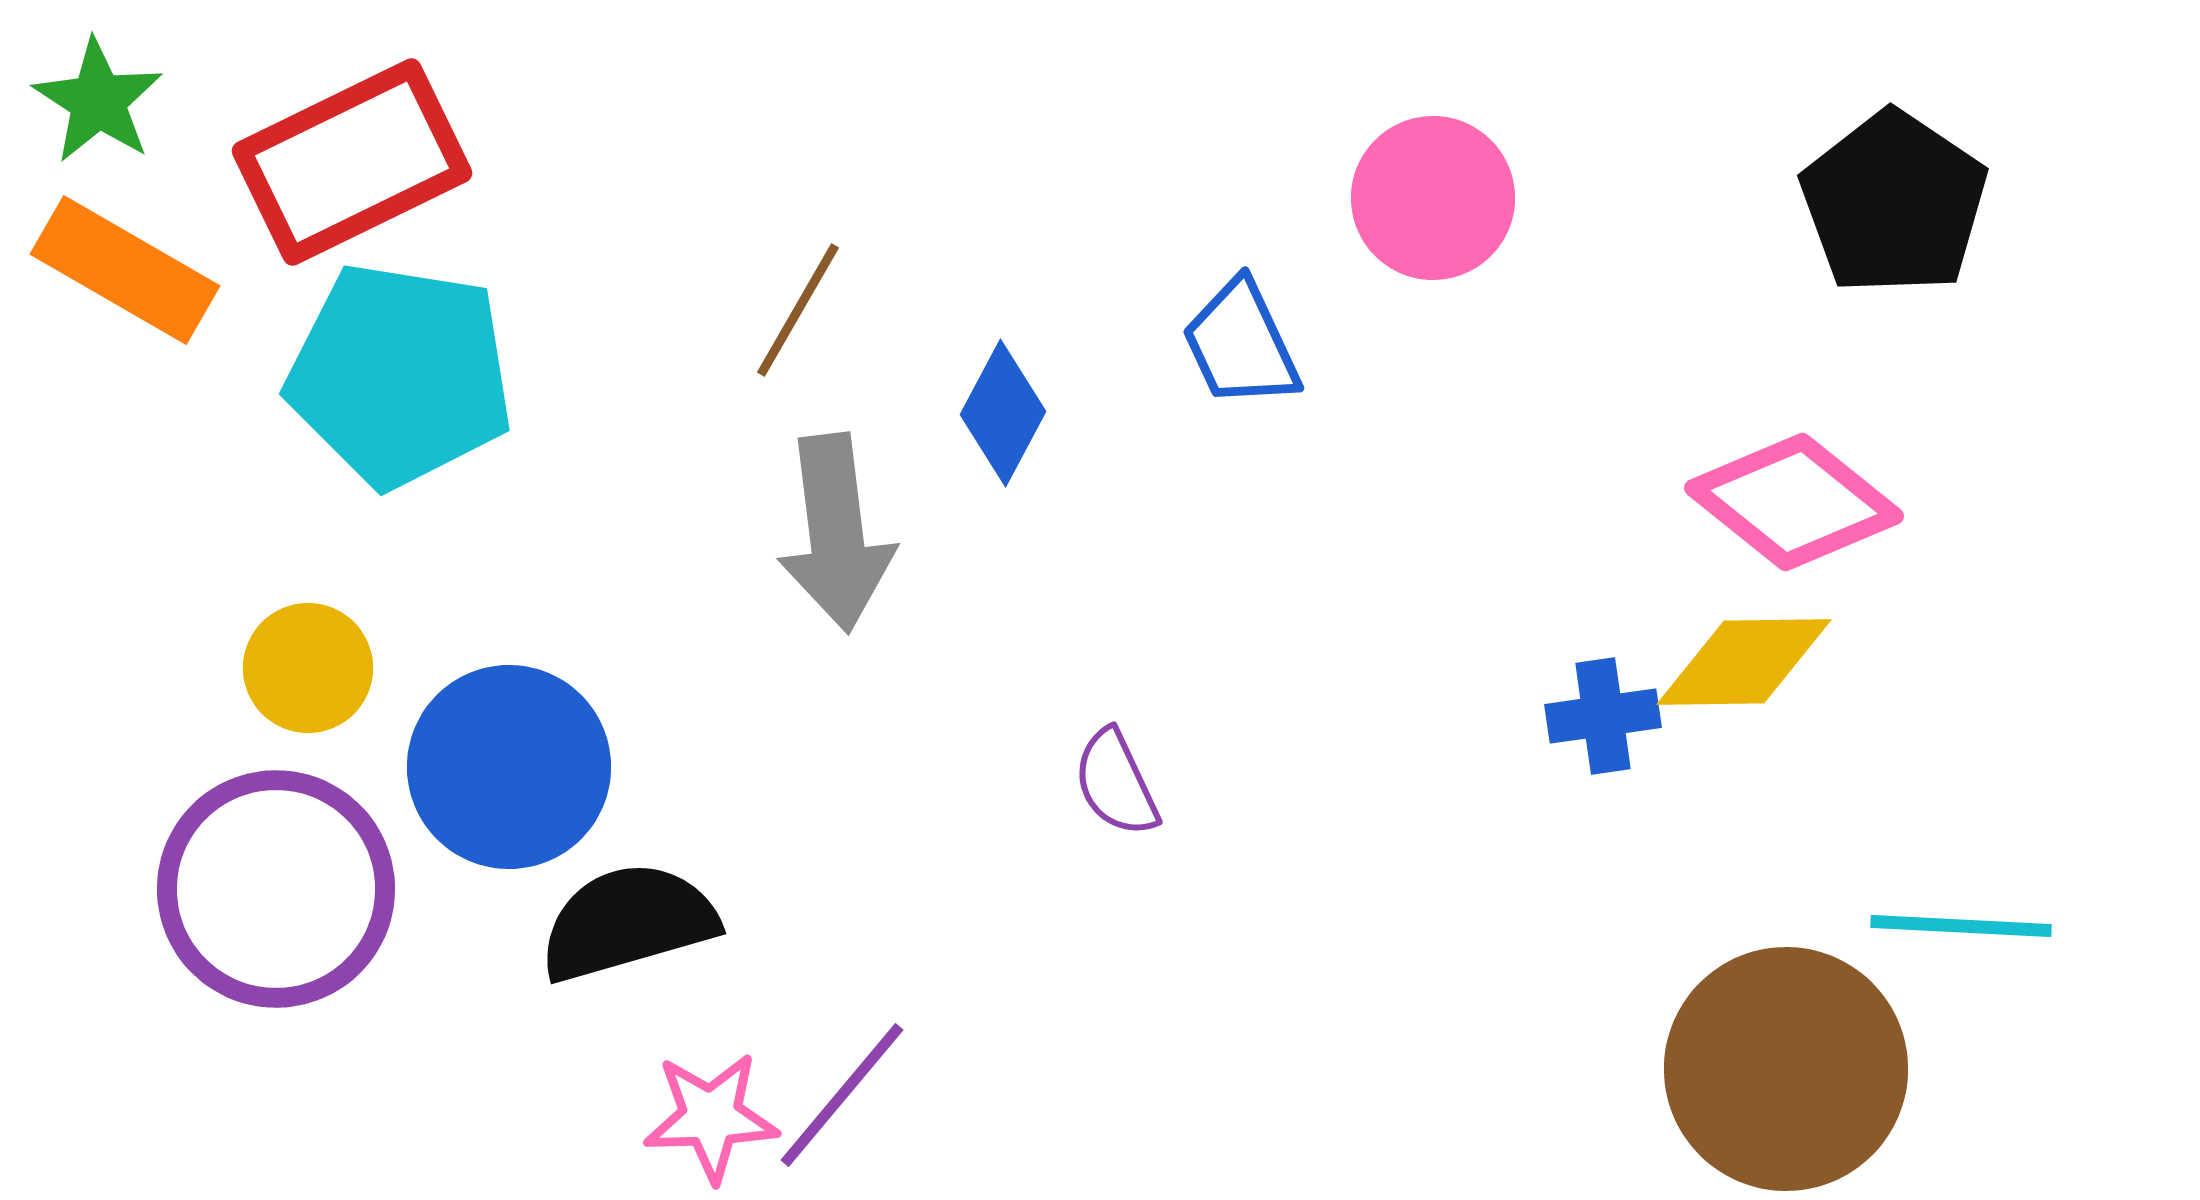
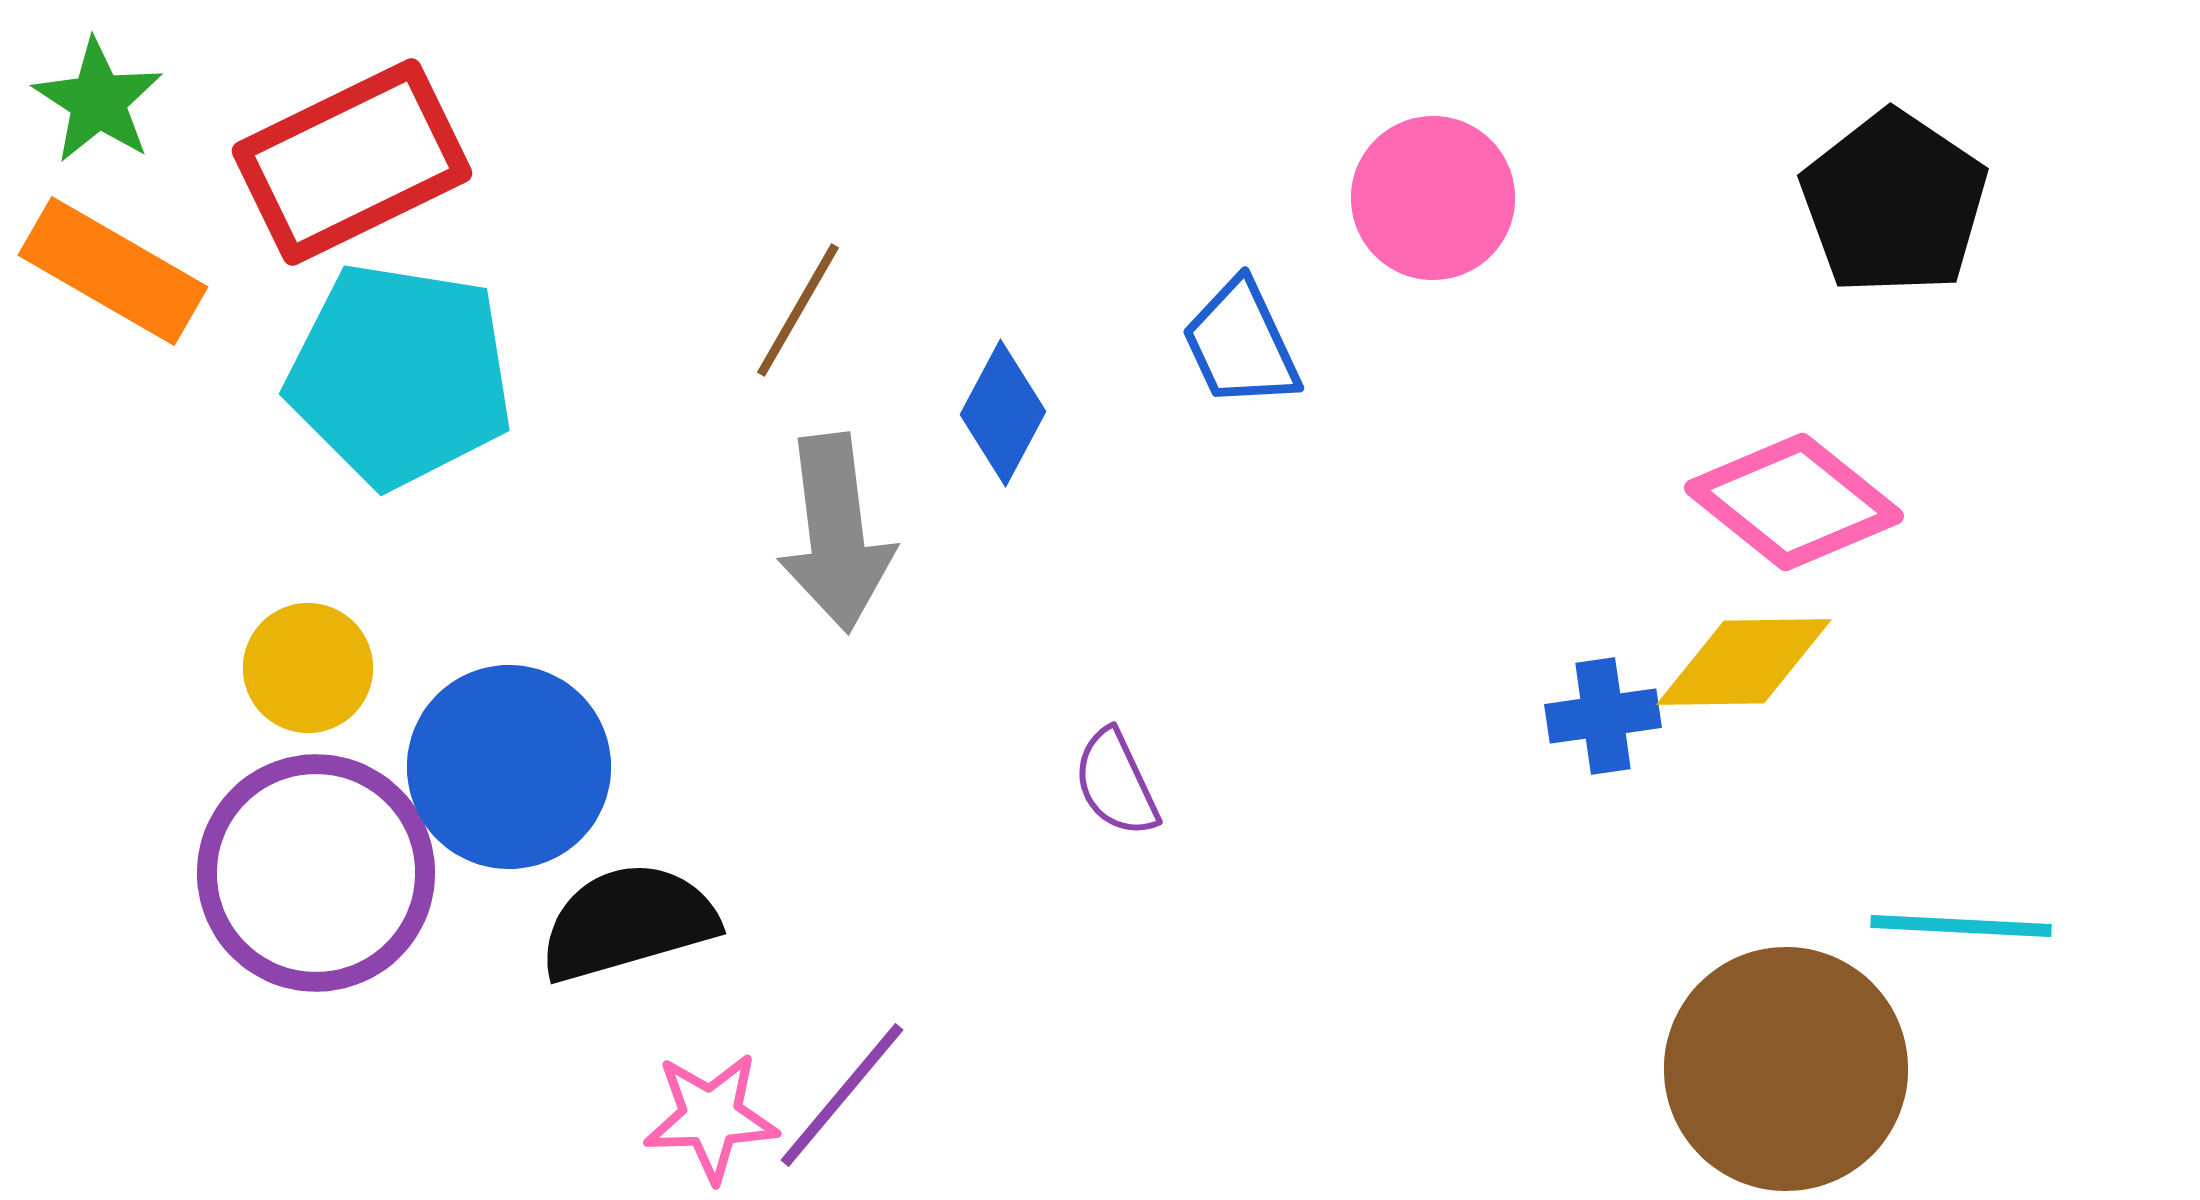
orange rectangle: moved 12 px left, 1 px down
purple circle: moved 40 px right, 16 px up
